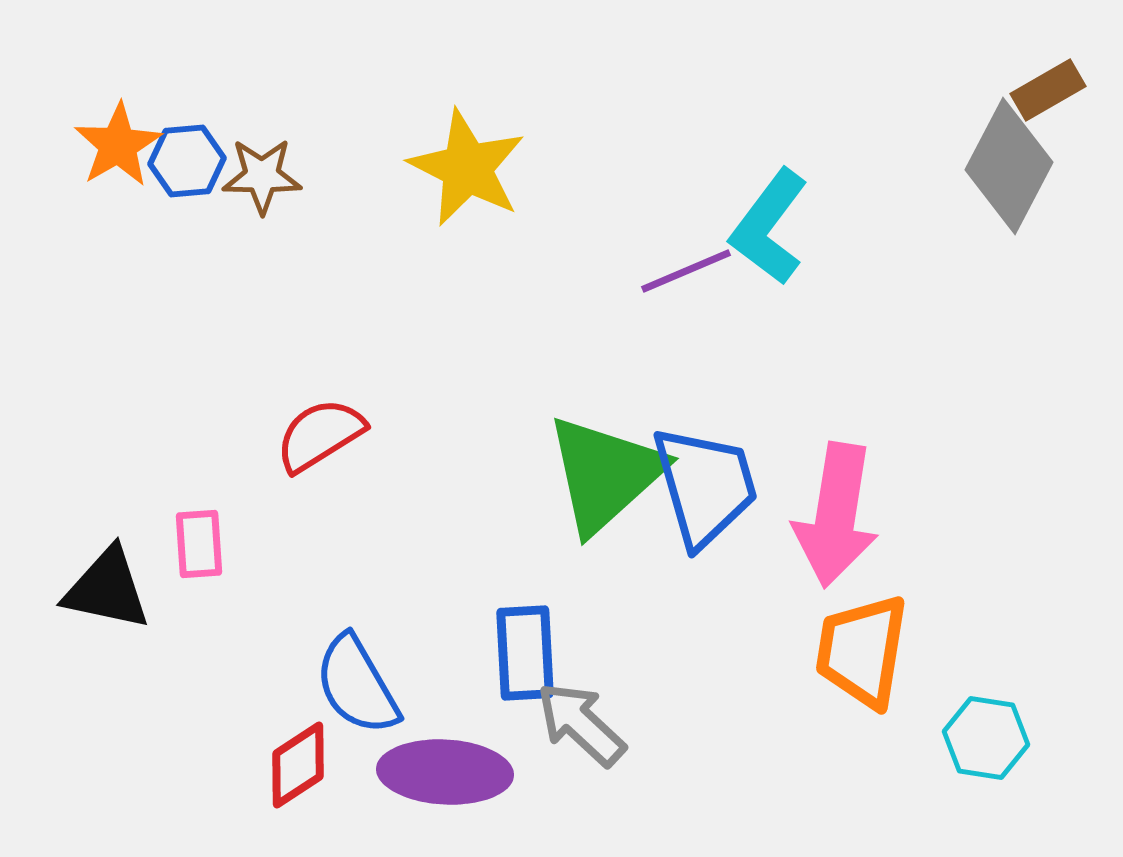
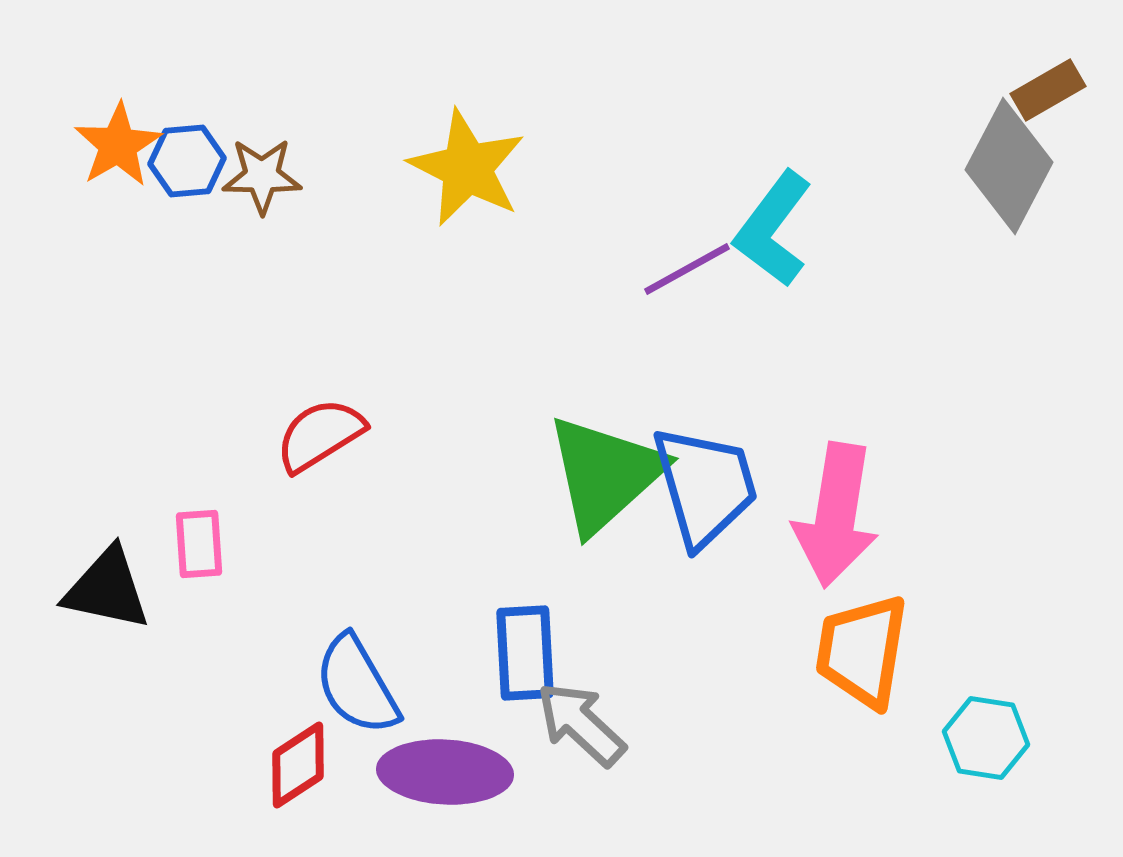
cyan L-shape: moved 4 px right, 2 px down
purple line: moved 1 px right, 2 px up; rotated 6 degrees counterclockwise
